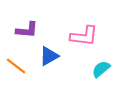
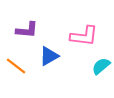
cyan semicircle: moved 3 px up
